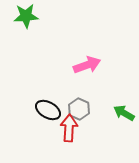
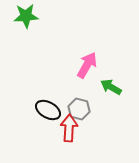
pink arrow: rotated 40 degrees counterclockwise
gray hexagon: rotated 10 degrees counterclockwise
green arrow: moved 13 px left, 26 px up
